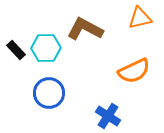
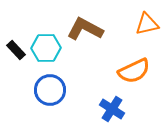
orange triangle: moved 7 px right, 6 px down
blue circle: moved 1 px right, 3 px up
blue cross: moved 4 px right, 7 px up
